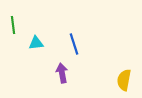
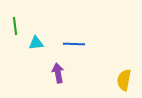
green line: moved 2 px right, 1 px down
blue line: rotated 70 degrees counterclockwise
purple arrow: moved 4 px left
